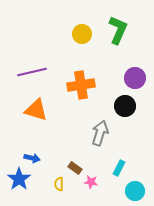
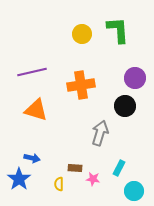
green L-shape: rotated 28 degrees counterclockwise
brown rectangle: rotated 32 degrees counterclockwise
pink star: moved 2 px right, 3 px up
cyan circle: moved 1 px left
